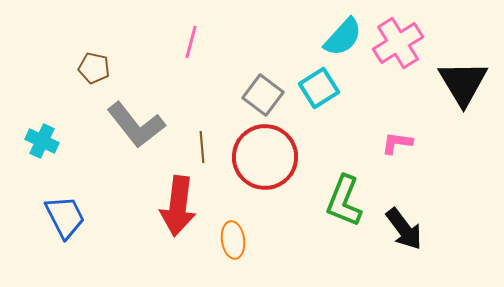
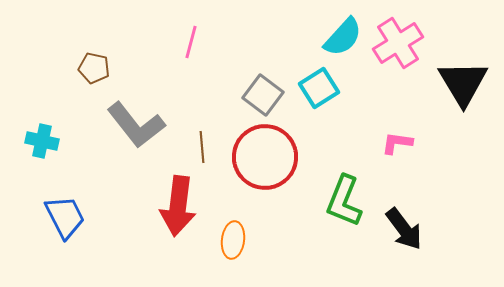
cyan cross: rotated 12 degrees counterclockwise
orange ellipse: rotated 15 degrees clockwise
